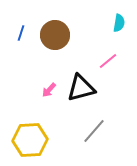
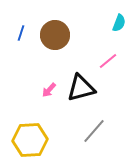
cyan semicircle: rotated 12 degrees clockwise
